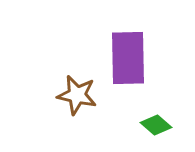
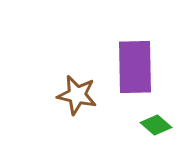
purple rectangle: moved 7 px right, 9 px down
